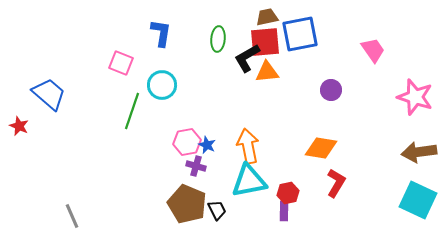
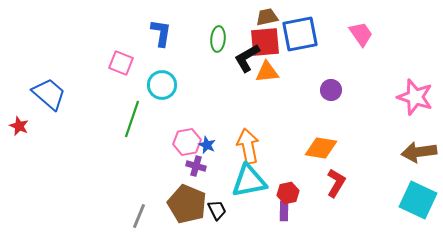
pink trapezoid: moved 12 px left, 16 px up
green line: moved 8 px down
gray line: moved 67 px right; rotated 45 degrees clockwise
